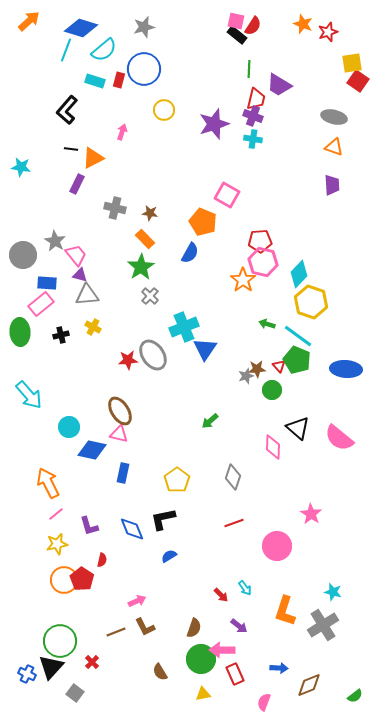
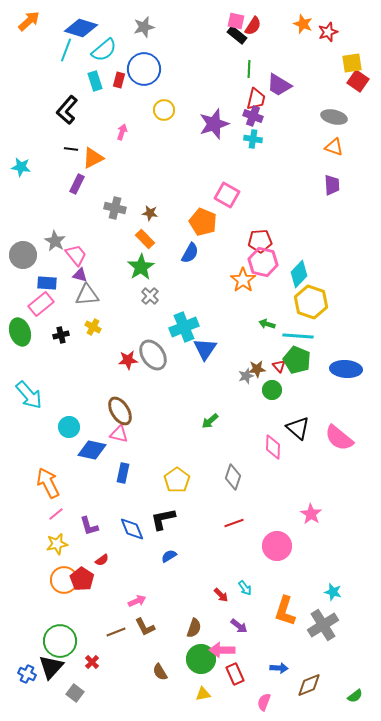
cyan rectangle at (95, 81): rotated 54 degrees clockwise
green ellipse at (20, 332): rotated 16 degrees counterclockwise
cyan line at (298, 336): rotated 32 degrees counterclockwise
red semicircle at (102, 560): rotated 40 degrees clockwise
